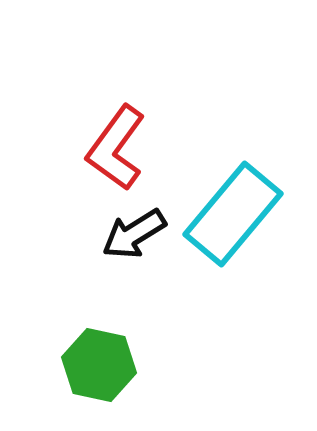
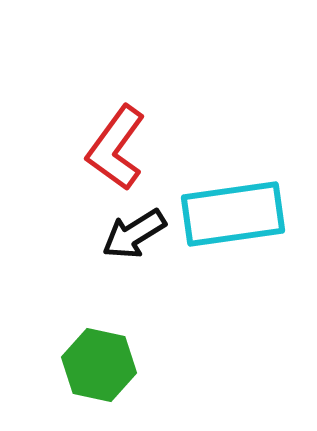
cyan rectangle: rotated 42 degrees clockwise
